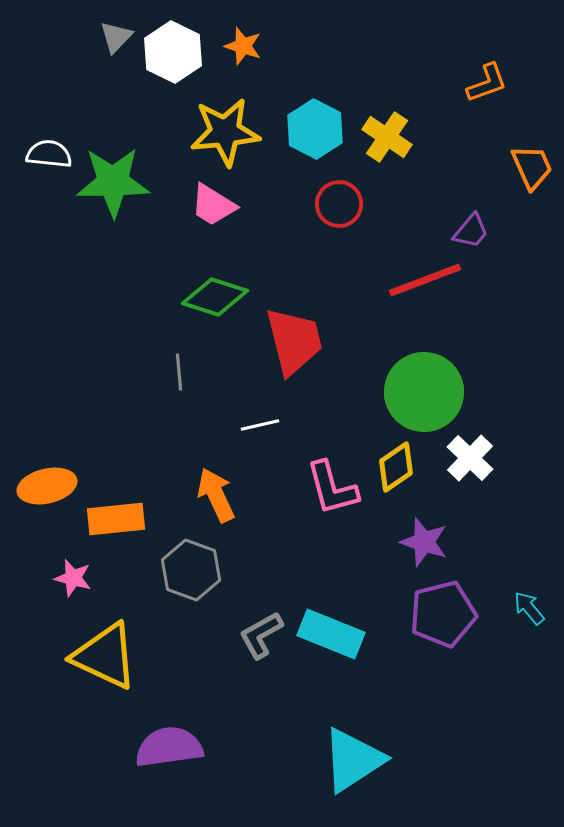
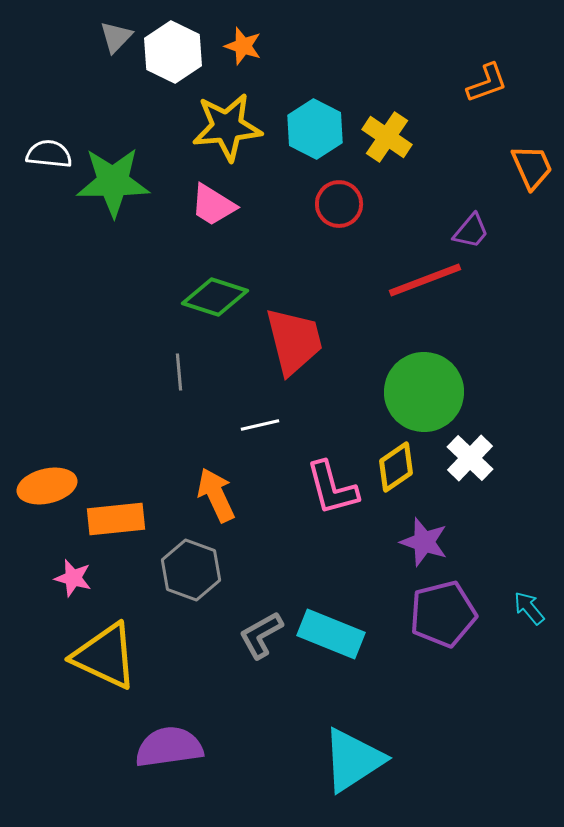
yellow star: moved 2 px right, 5 px up
